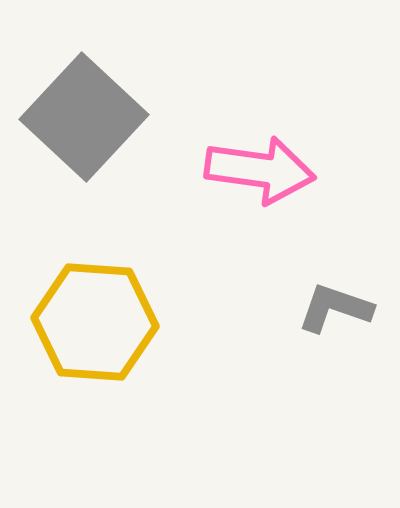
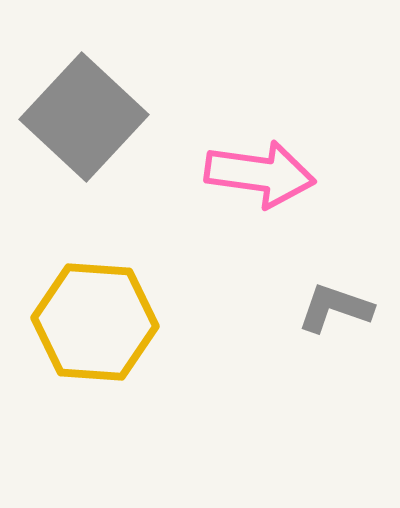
pink arrow: moved 4 px down
